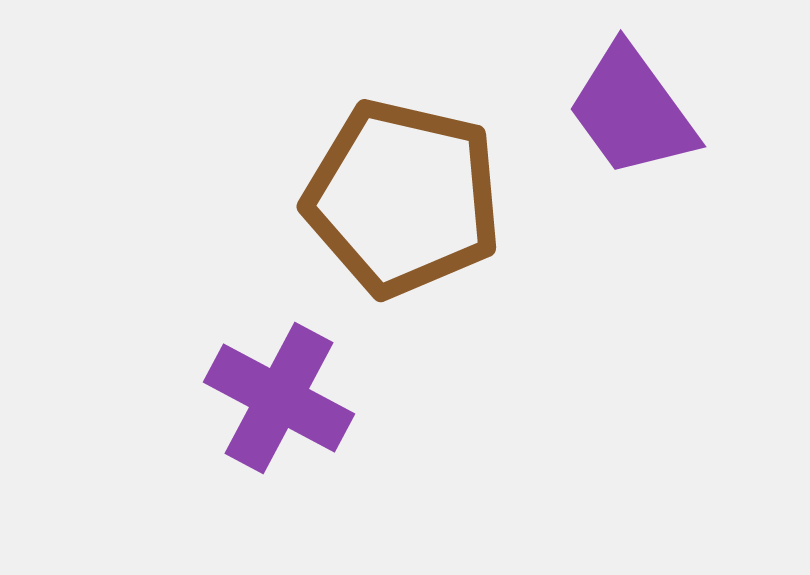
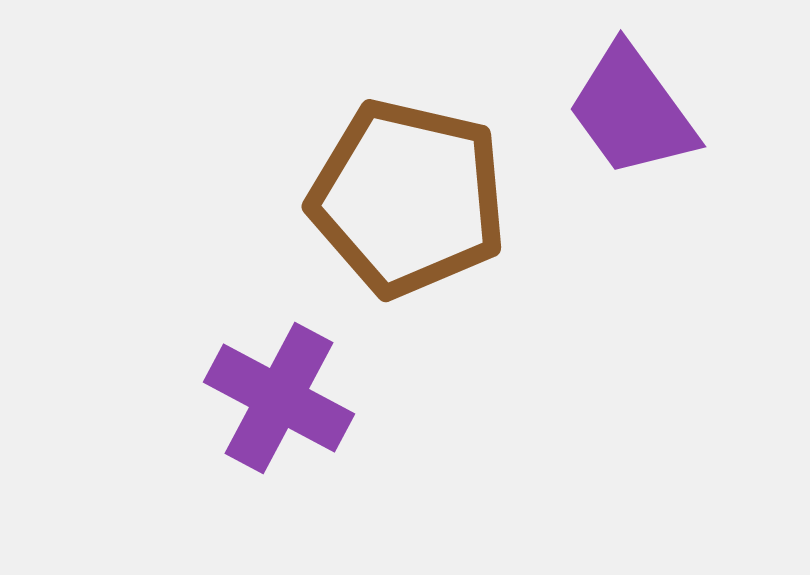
brown pentagon: moved 5 px right
